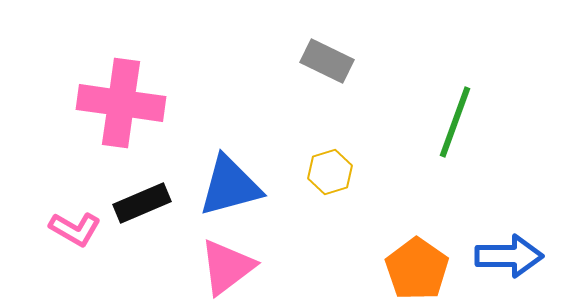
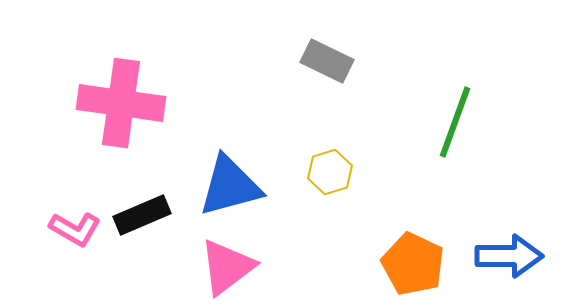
black rectangle: moved 12 px down
orange pentagon: moved 4 px left, 5 px up; rotated 10 degrees counterclockwise
